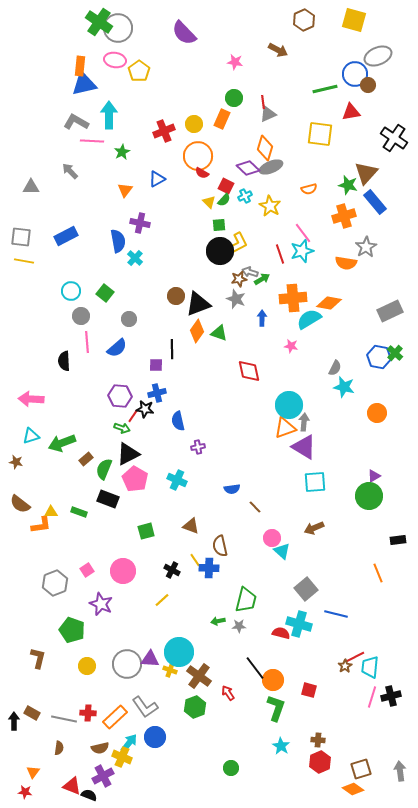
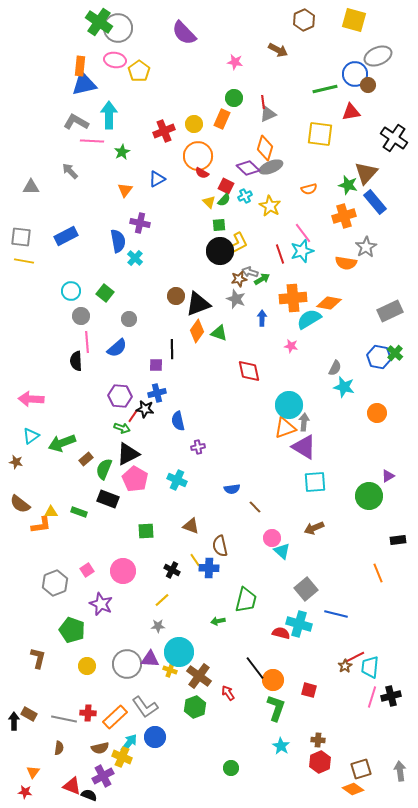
black semicircle at (64, 361): moved 12 px right
cyan triangle at (31, 436): rotated 18 degrees counterclockwise
purple triangle at (374, 476): moved 14 px right
green square at (146, 531): rotated 12 degrees clockwise
gray star at (239, 626): moved 81 px left
brown rectangle at (32, 713): moved 3 px left, 1 px down
